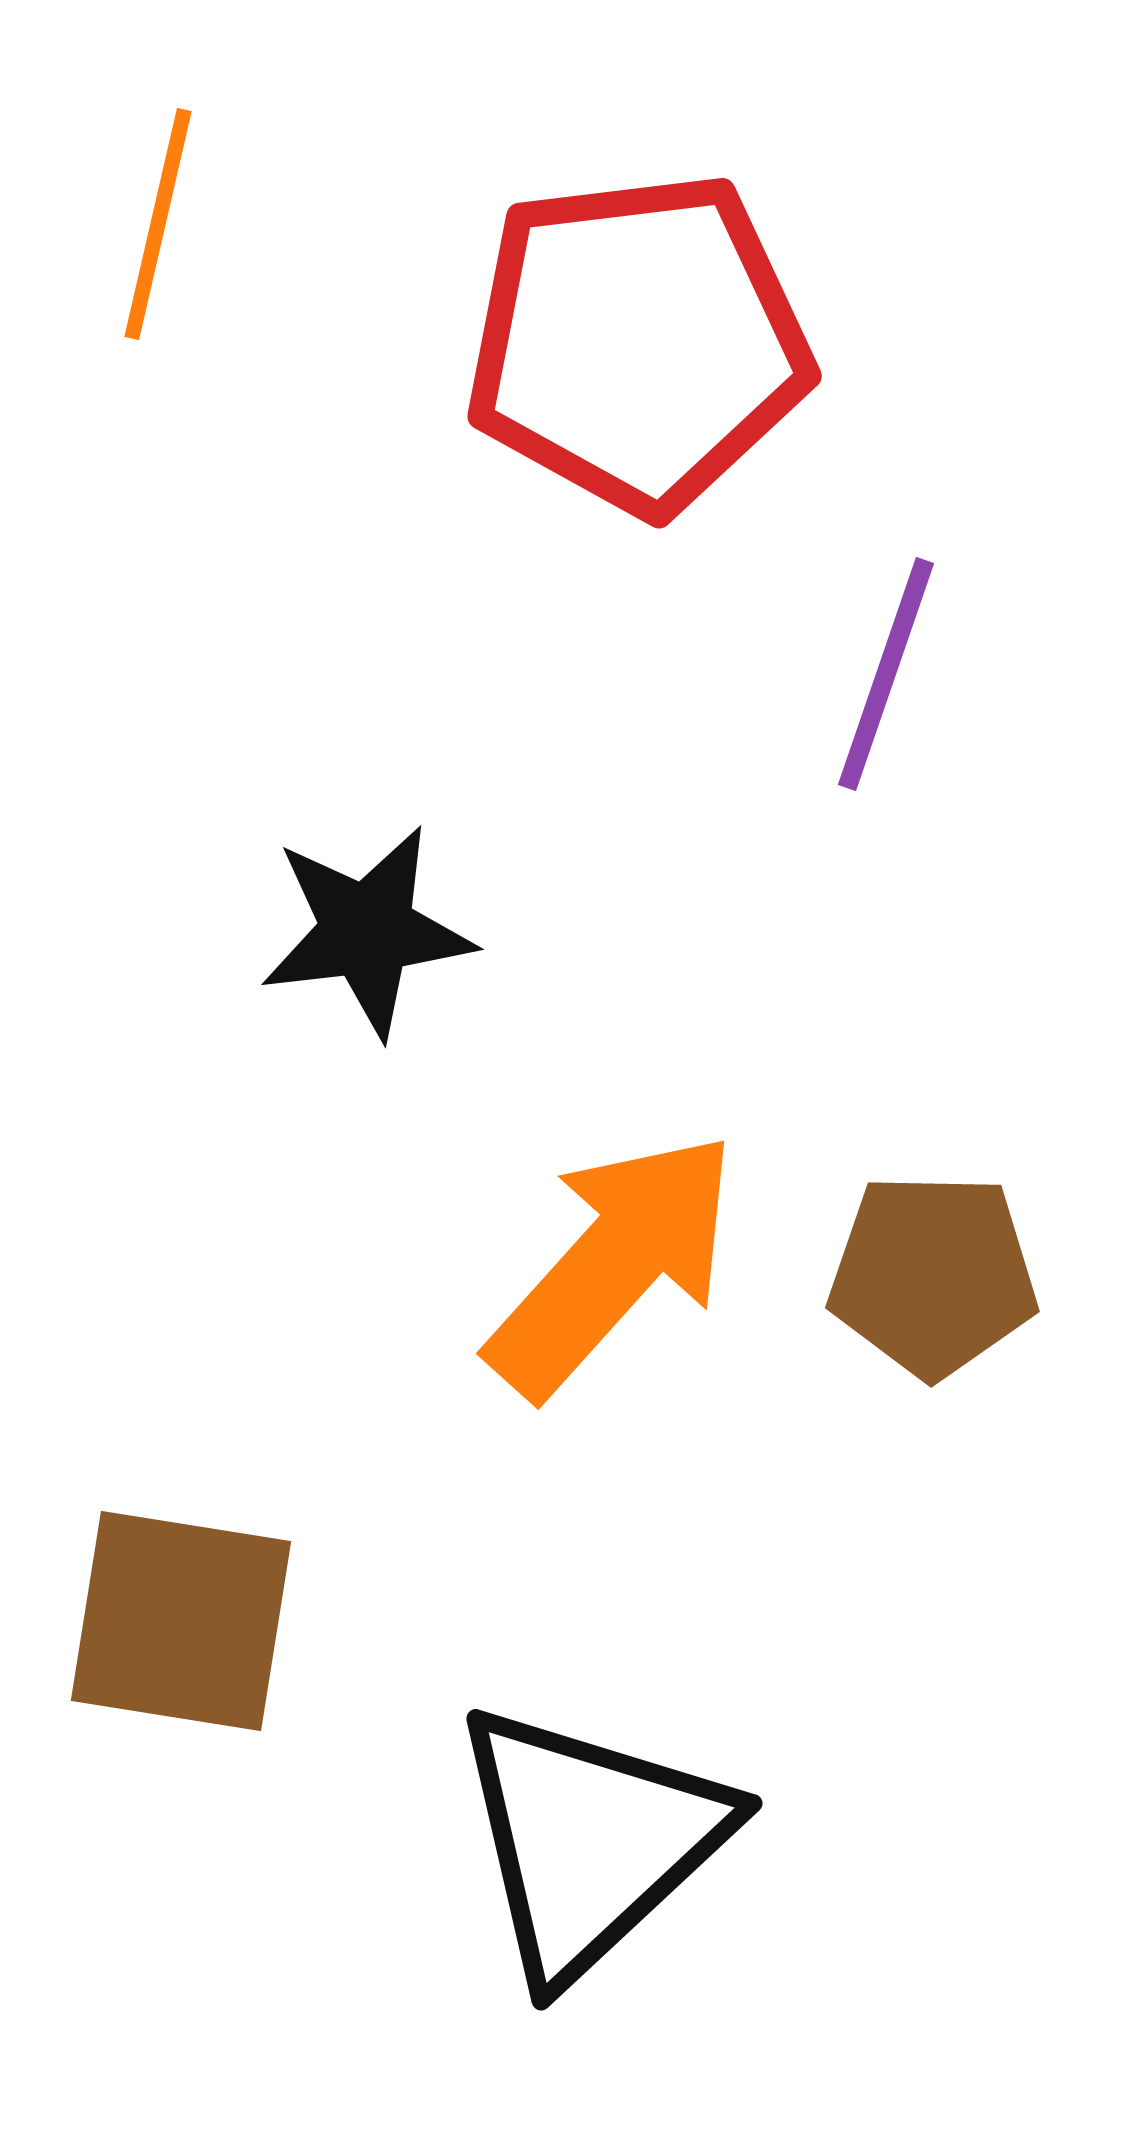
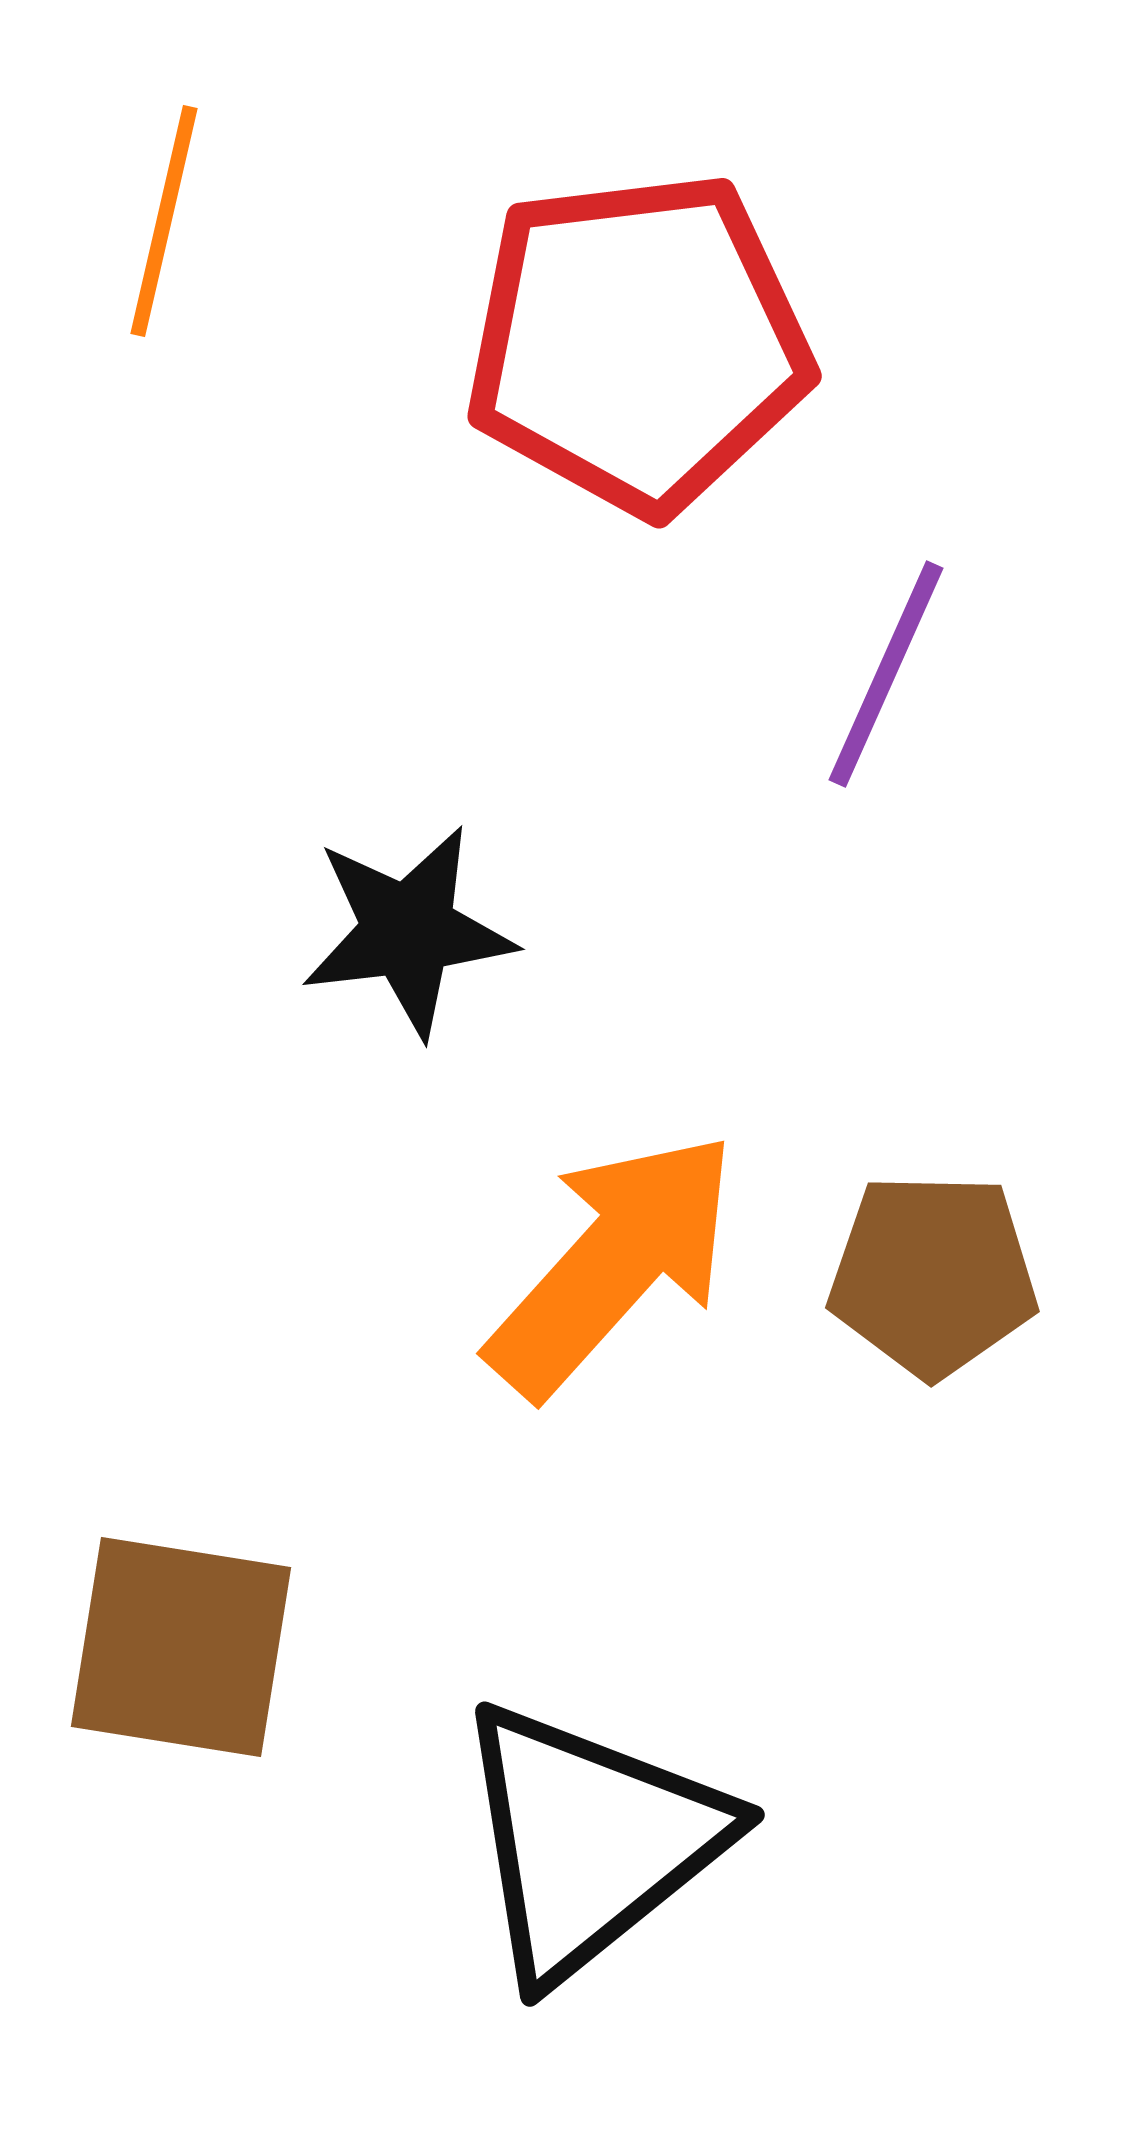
orange line: moved 6 px right, 3 px up
purple line: rotated 5 degrees clockwise
black star: moved 41 px right
brown square: moved 26 px down
black triangle: rotated 4 degrees clockwise
